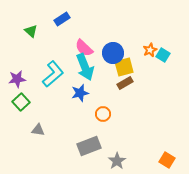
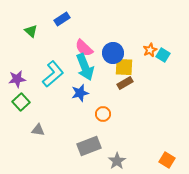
yellow square: rotated 18 degrees clockwise
